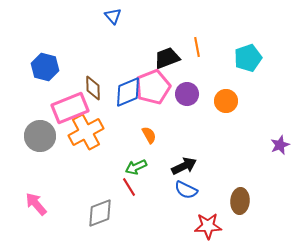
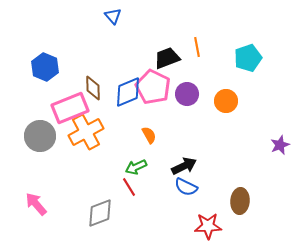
blue hexagon: rotated 8 degrees clockwise
pink pentagon: rotated 24 degrees counterclockwise
blue semicircle: moved 3 px up
